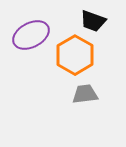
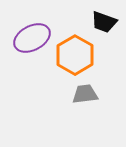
black trapezoid: moved 11 px right, 1 px down
purple ellipse: moved 1 px right, 3 px down
